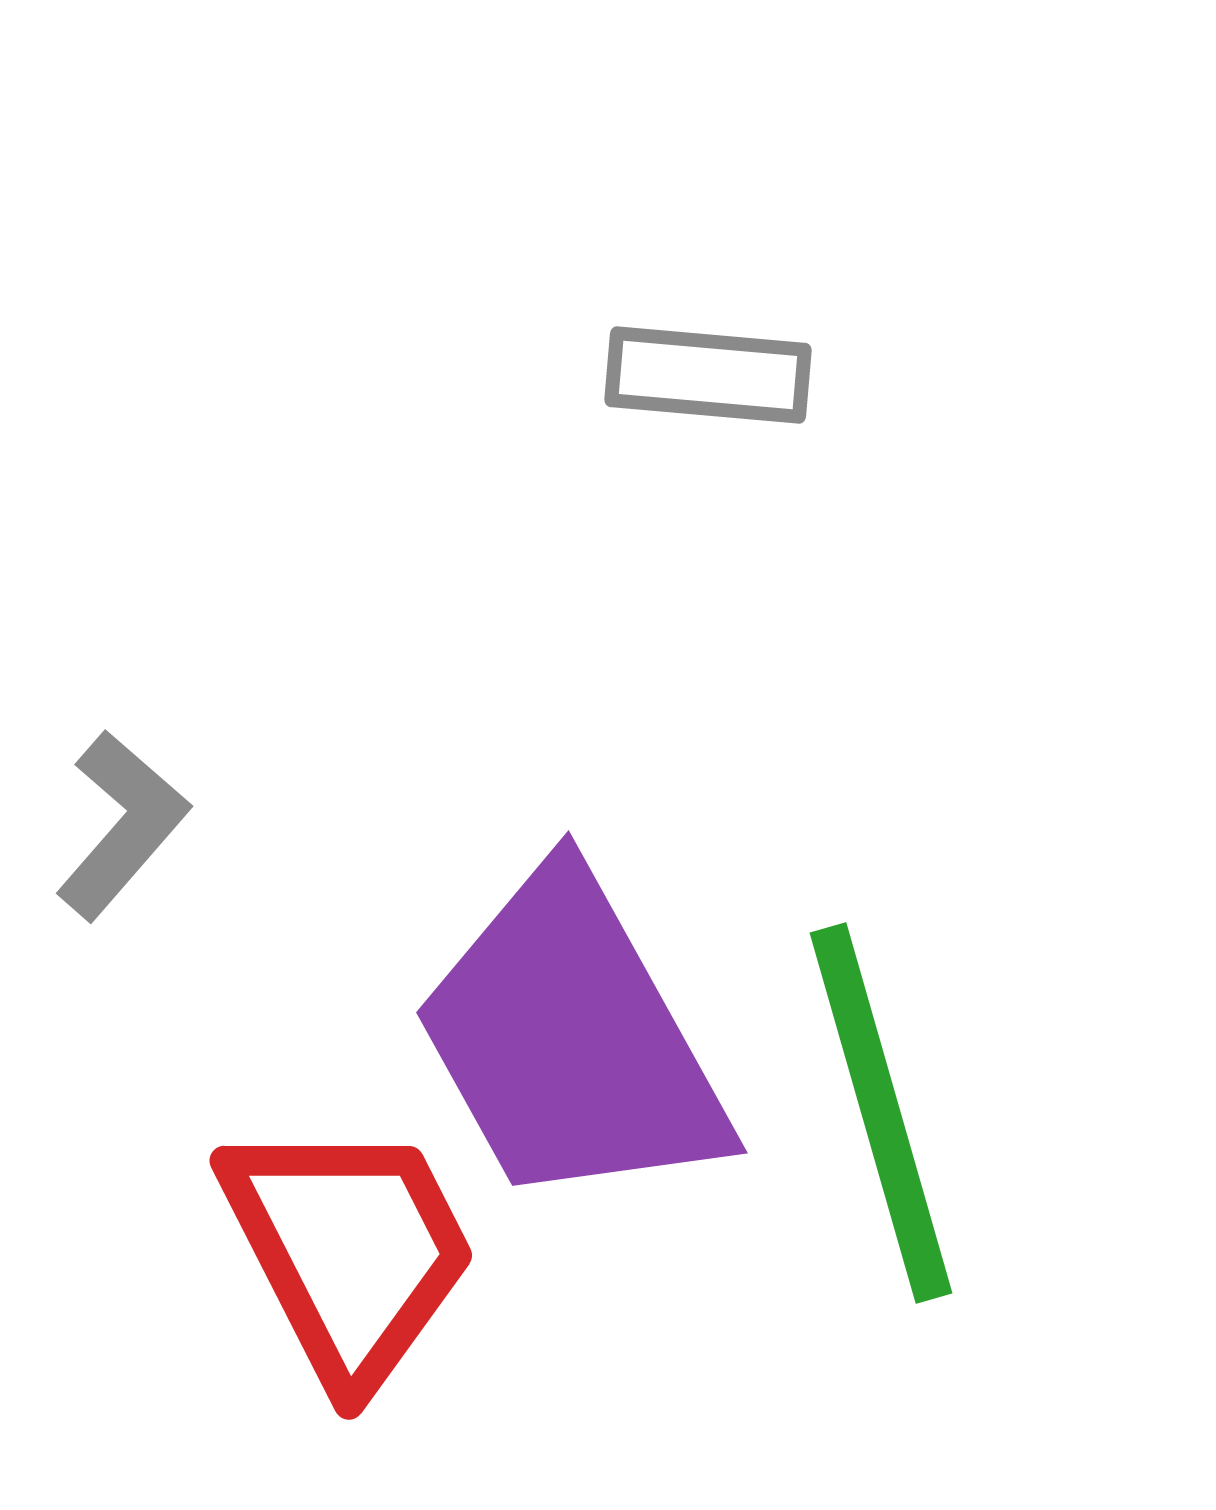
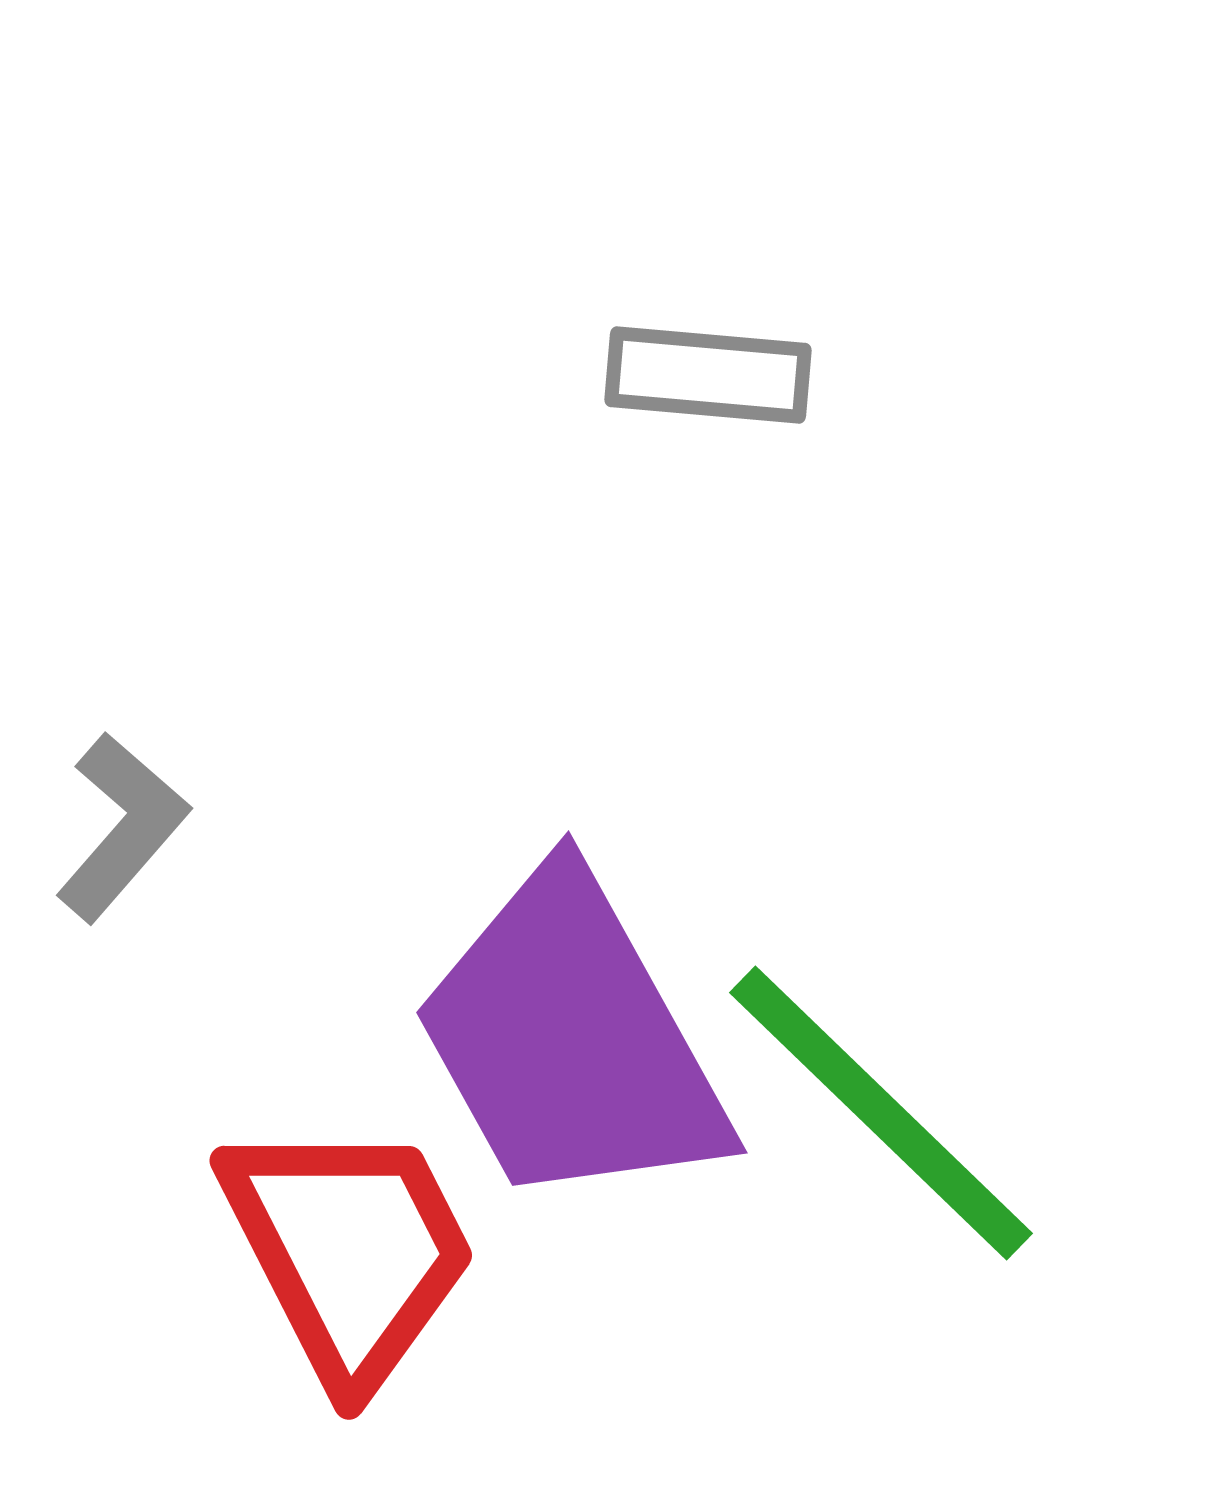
gray L-shape: moved 2 px down
green line: rotated 30 degrees counterclockwise
